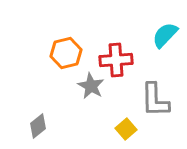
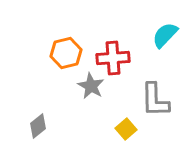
red cross: moved 3 px left, 2 px up
